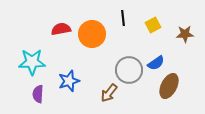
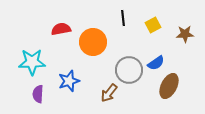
orange circle: moved 1 px right, 8 px down
